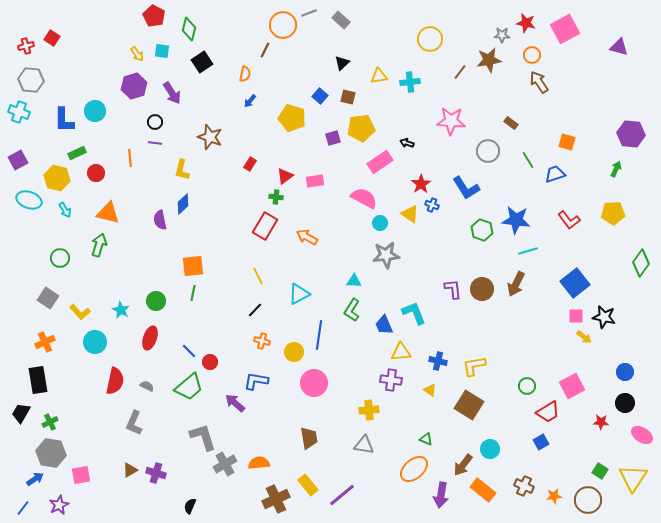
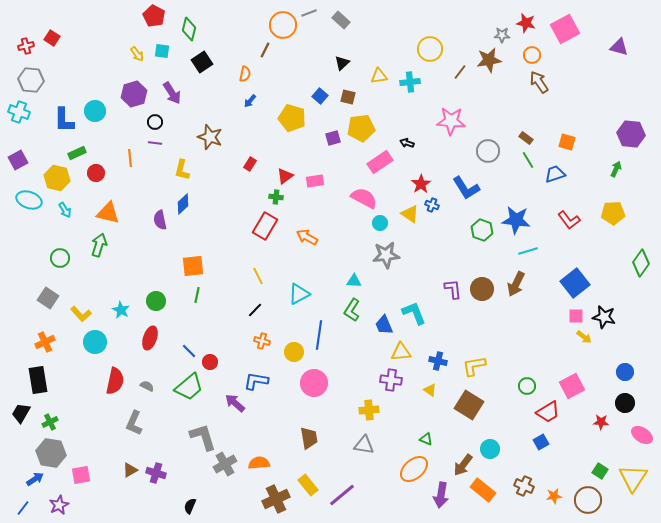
yellow circle at (430, 39): moved 10 px down
purple hexagon at (134, 86): moved 8 px down
brown rectangle at (511, 123): moved 15 px right, 15 px down
green line at (193, 293): moved 4 px right, 2 px down
yellow L-shape at (80, 312): moved 1 px right, 2 px down
